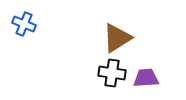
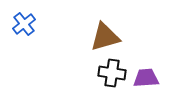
blue cross: rotated 30 degrees clockwise
brown triangle: moved 12 px left, 1 px up; rotated 16 degrees clockwise
